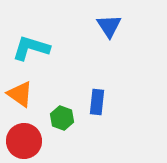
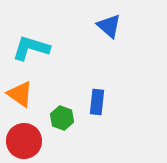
blue triangle: rotated 16 degrees counterclockwise
